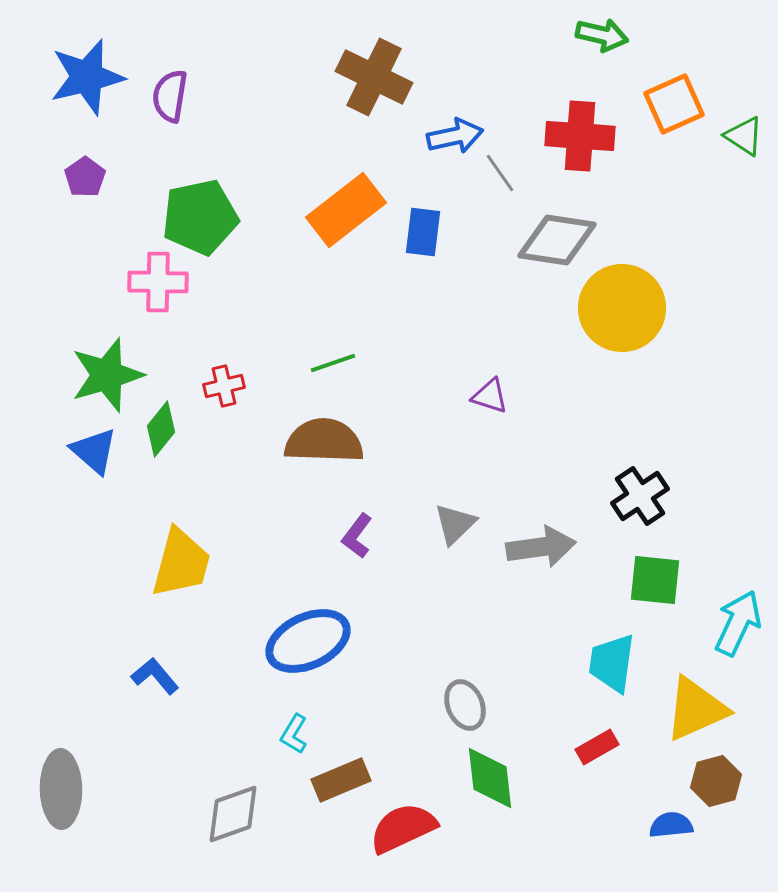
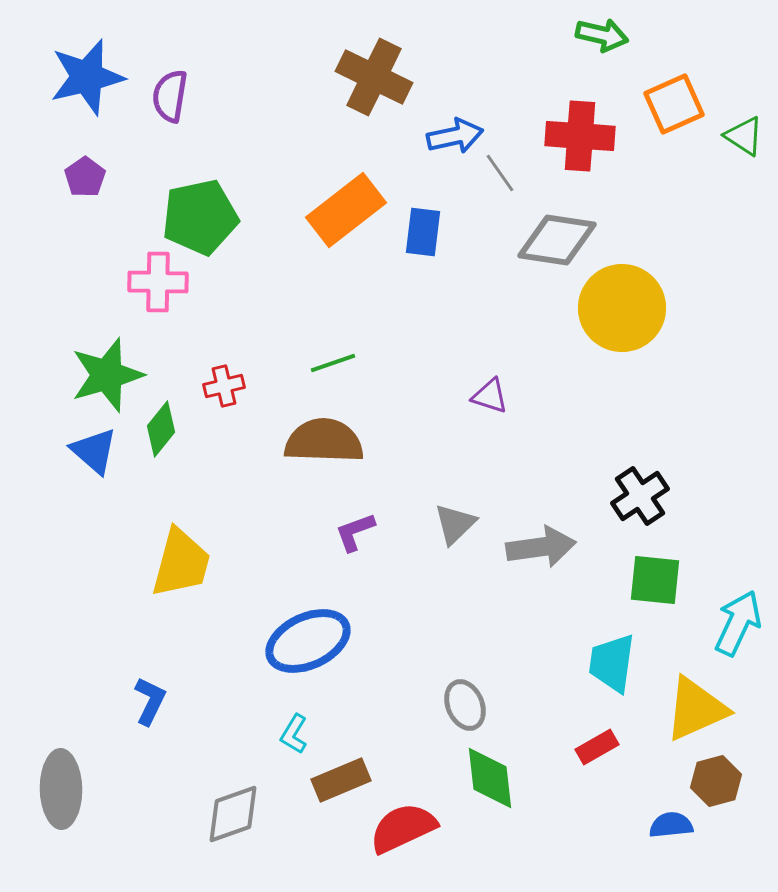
purple L-shape at (357, 536): moved 2 px left, 4 px up; rotated 33 degrees clockwise
blue L-shape at (155, 676): moved 5 px left, 25 px down; rotated 66 degrees clockwise
